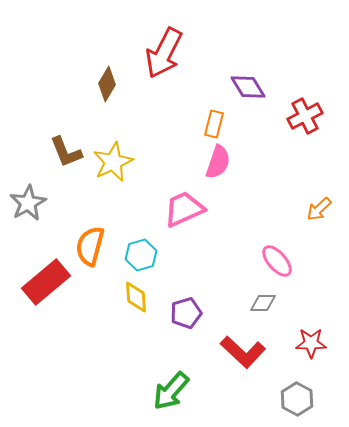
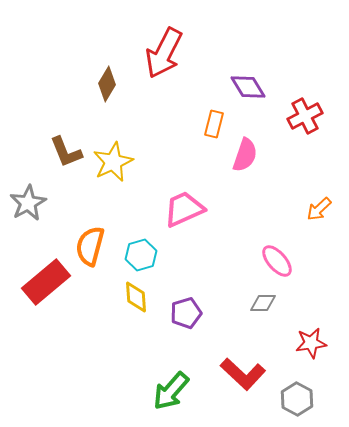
pink semicircle: moved 27 px right, 7 px up
red star: rotated 8 degrees counterclockwise
red L-shape: moved 22 px down
